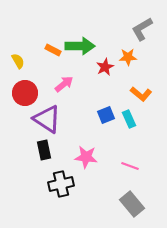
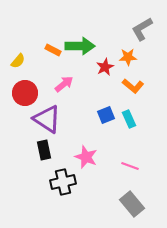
yellow semicircle: rotated 70 degrees clockwise
orange L-shape: moved 8 px left, 8 px up
pink star: rotated 15 degrees clockwise
black cross: moved 2 px right, 2 px up
